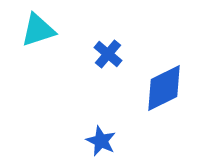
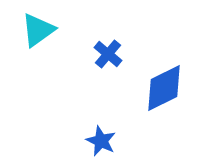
cyan triangle: rotated 18 degrees counterclockwise
